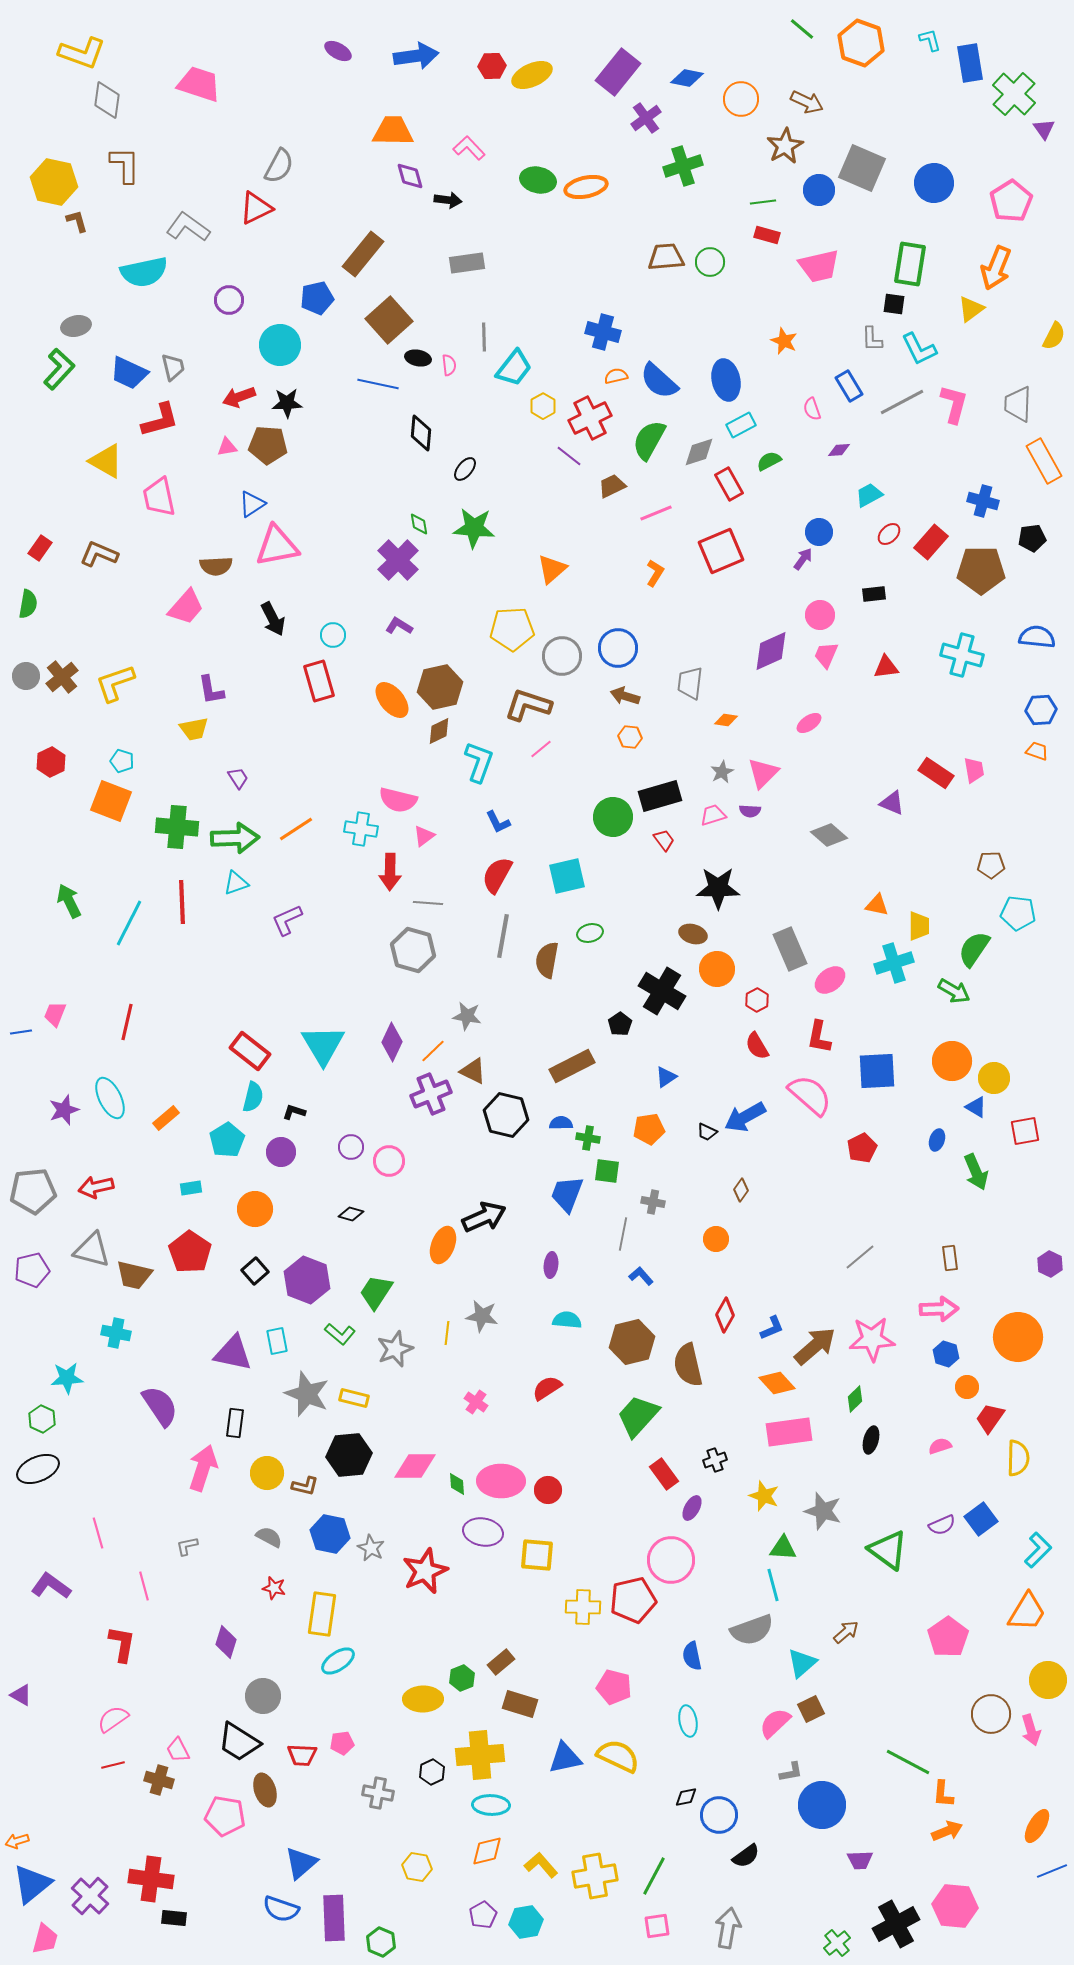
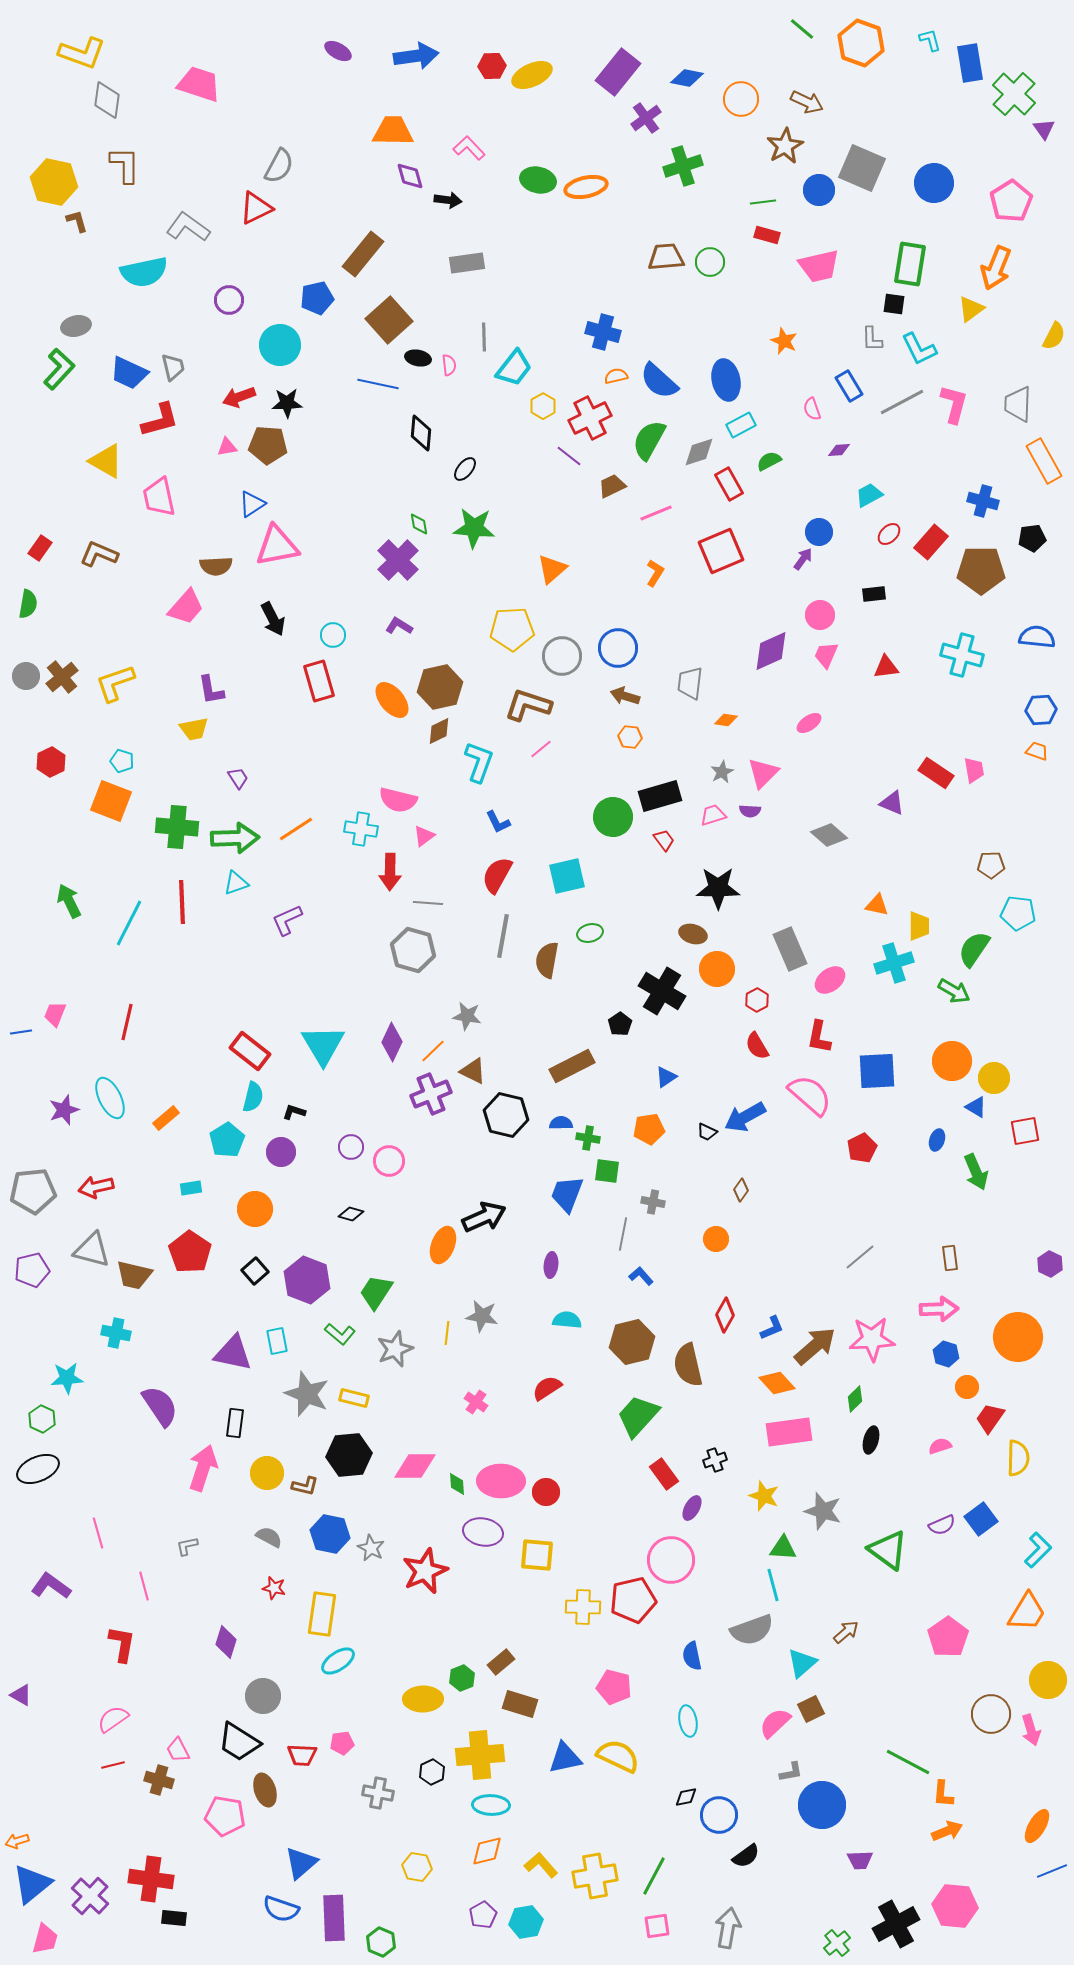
red circle at (548, 1490): moved 2 px left, 2 px down
